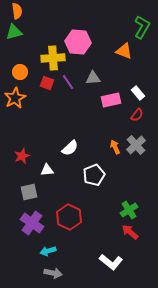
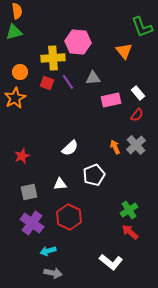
green L-shape: rotated 130 degrees clockwise
orange triangle: rotated 30 degrees clockwise
white triangle: moved 13 px right, 14 px down
